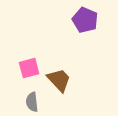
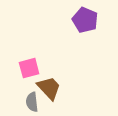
brown trapezoid: moved 10 px left, 8 px down
